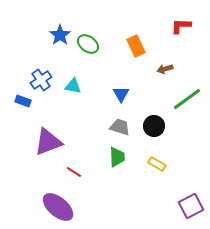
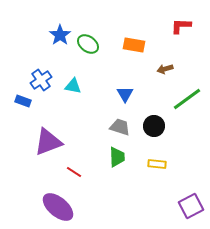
orange rectangle: moved 2 px left, 1 px up; rotated 55 degrees counterclockwise
blue triangle: moved 4 px right
yellow rectangle: rotated 24 degrees counterclockwise
